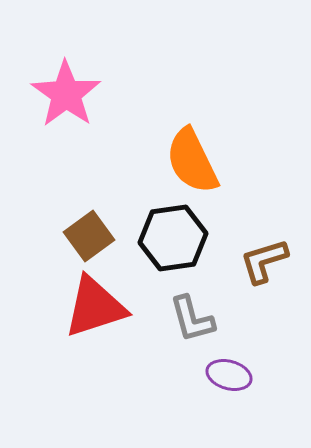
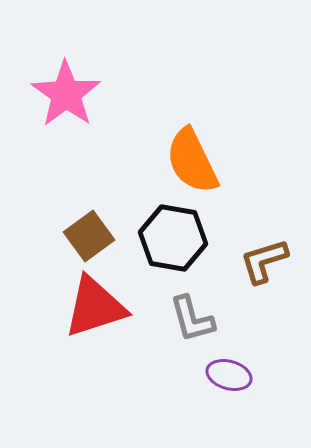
black hexagon: rotated 18 degrees clockwise
